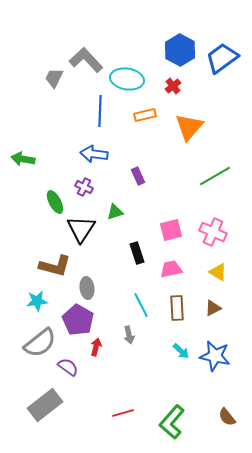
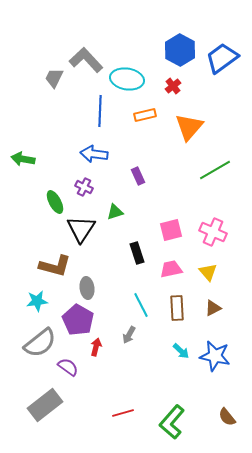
green line: moved 6 px up
yellow triangle: moved 10 px left; rotated 18 degrees clockwise
gray arrow: rotated 42 degrees clockwise
